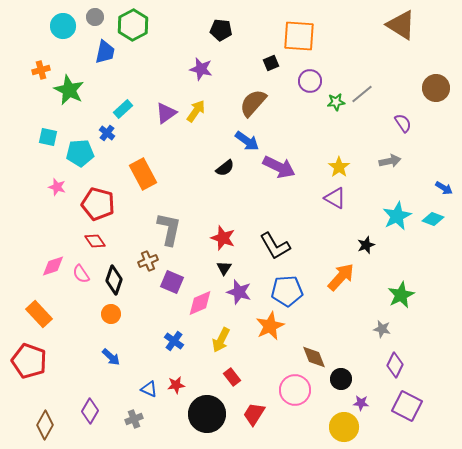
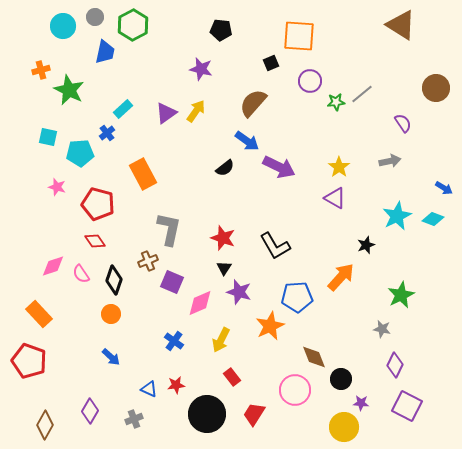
blue cross at (107, 133): rotated 14 degrees clockwise
blue pentagon at (287, 291): moved 10 px right, 6 px down
